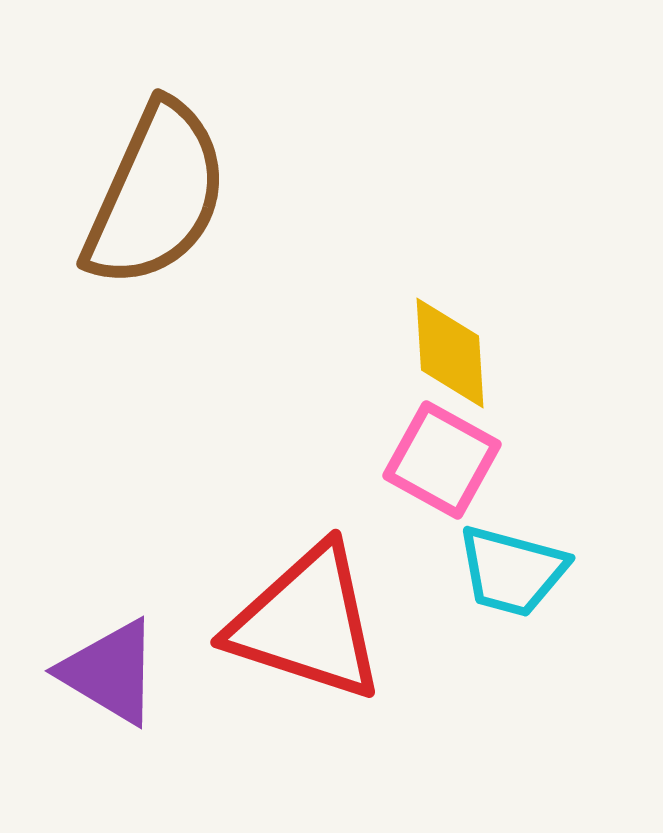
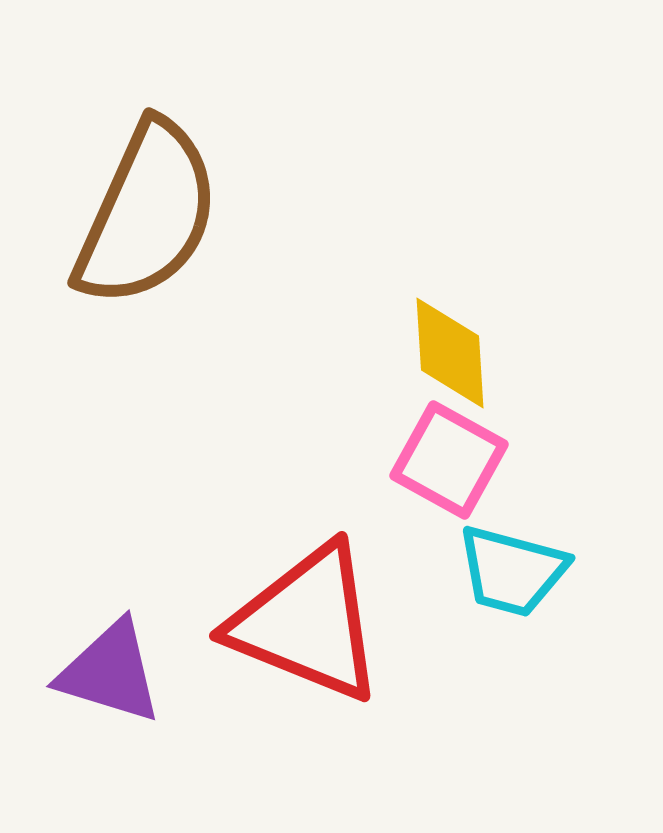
brown semicircle: moved 9 px left, 19 px down
pink square: moved 7 px right
red triangle: rotated 4 degrees clockwise
purple triangle: rotated 14 degrees counterclockwise
